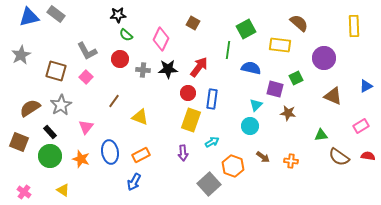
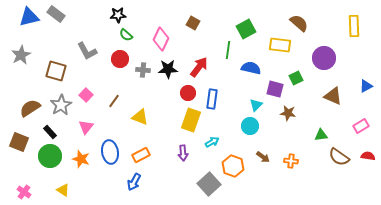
pink square at (86, 77): moved 18 px down
